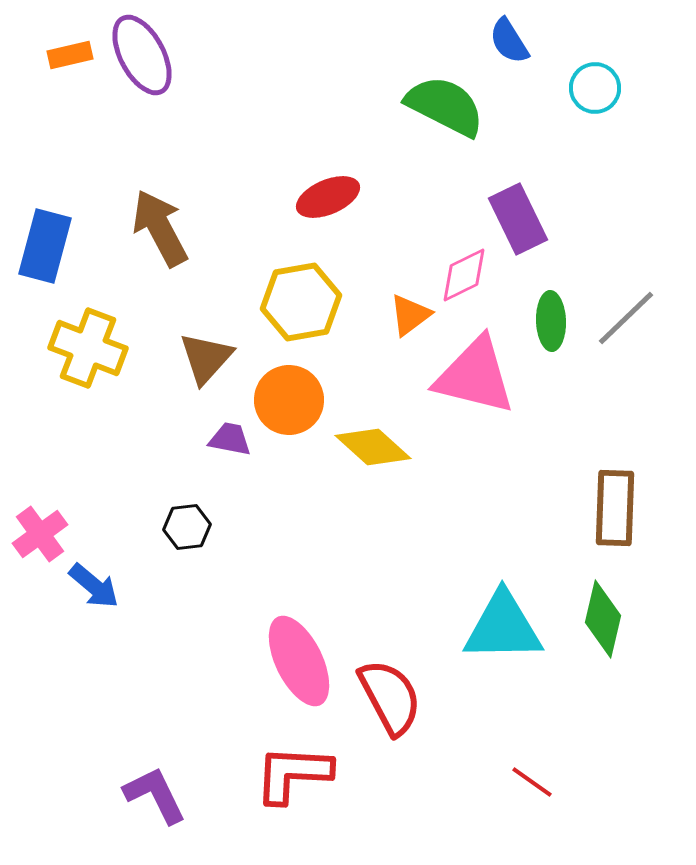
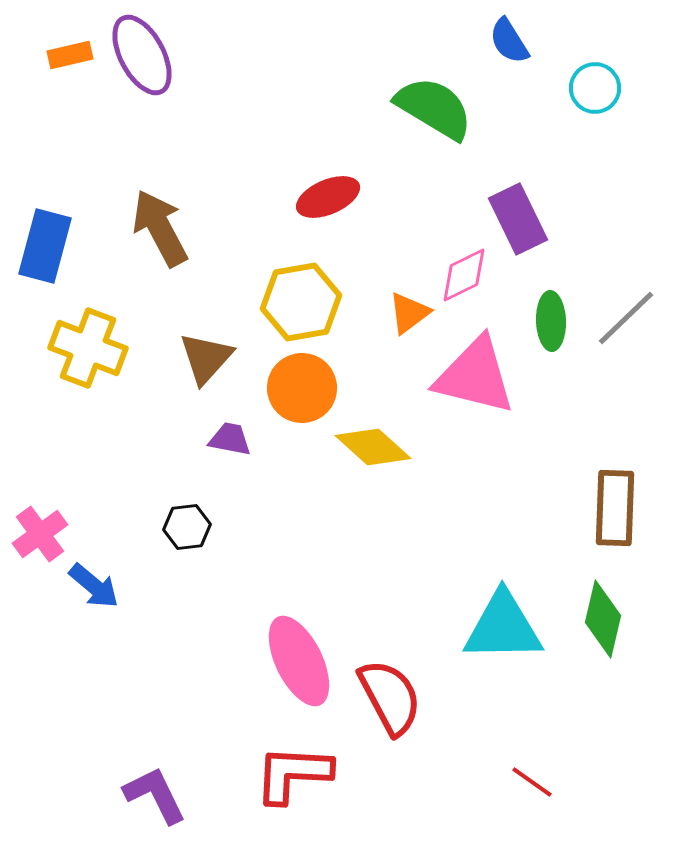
green semicircle: moved 11 px left, 2 px down; rotated 4 degrees clockwise
orange triangle: moved 1 px left, 2 px up
orange circle: moved 13 px right, 12 px up
